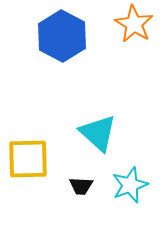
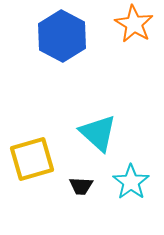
yellow square: moved 4 px right; rotated 15 degrees counterclockwise
cyan star: moved 1 px right, 3 px up; rotated 15 degrees counterclockwise
